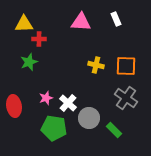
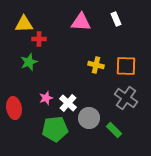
red ellipse: moved 2 px down
green pentagon: moved 1 px right, 1 px down; rotated 15 degrees counterclockwise
